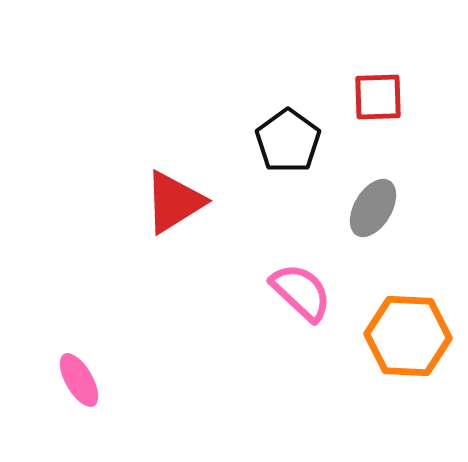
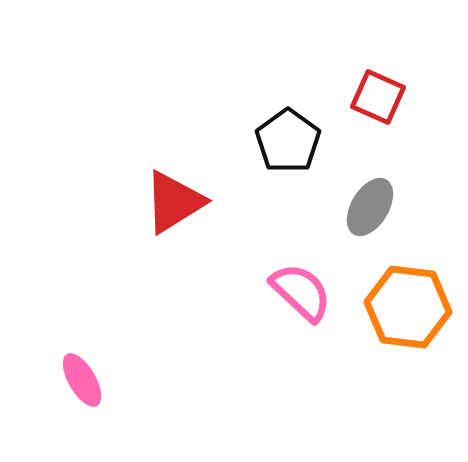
red square: rotated 26 degrees clockwise
gray ellipse: moved 3 px left, 1 px up
orange hexagon: moved 29 px up; rotated 4 degrees clockwise
pink ellipse: moved 3 px right
